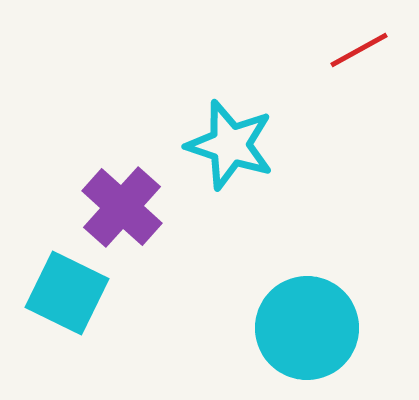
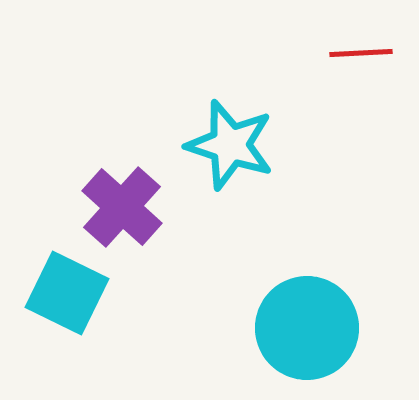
red line: moved 2 px right, 3 px down; rotated 26 degrees clockwise
